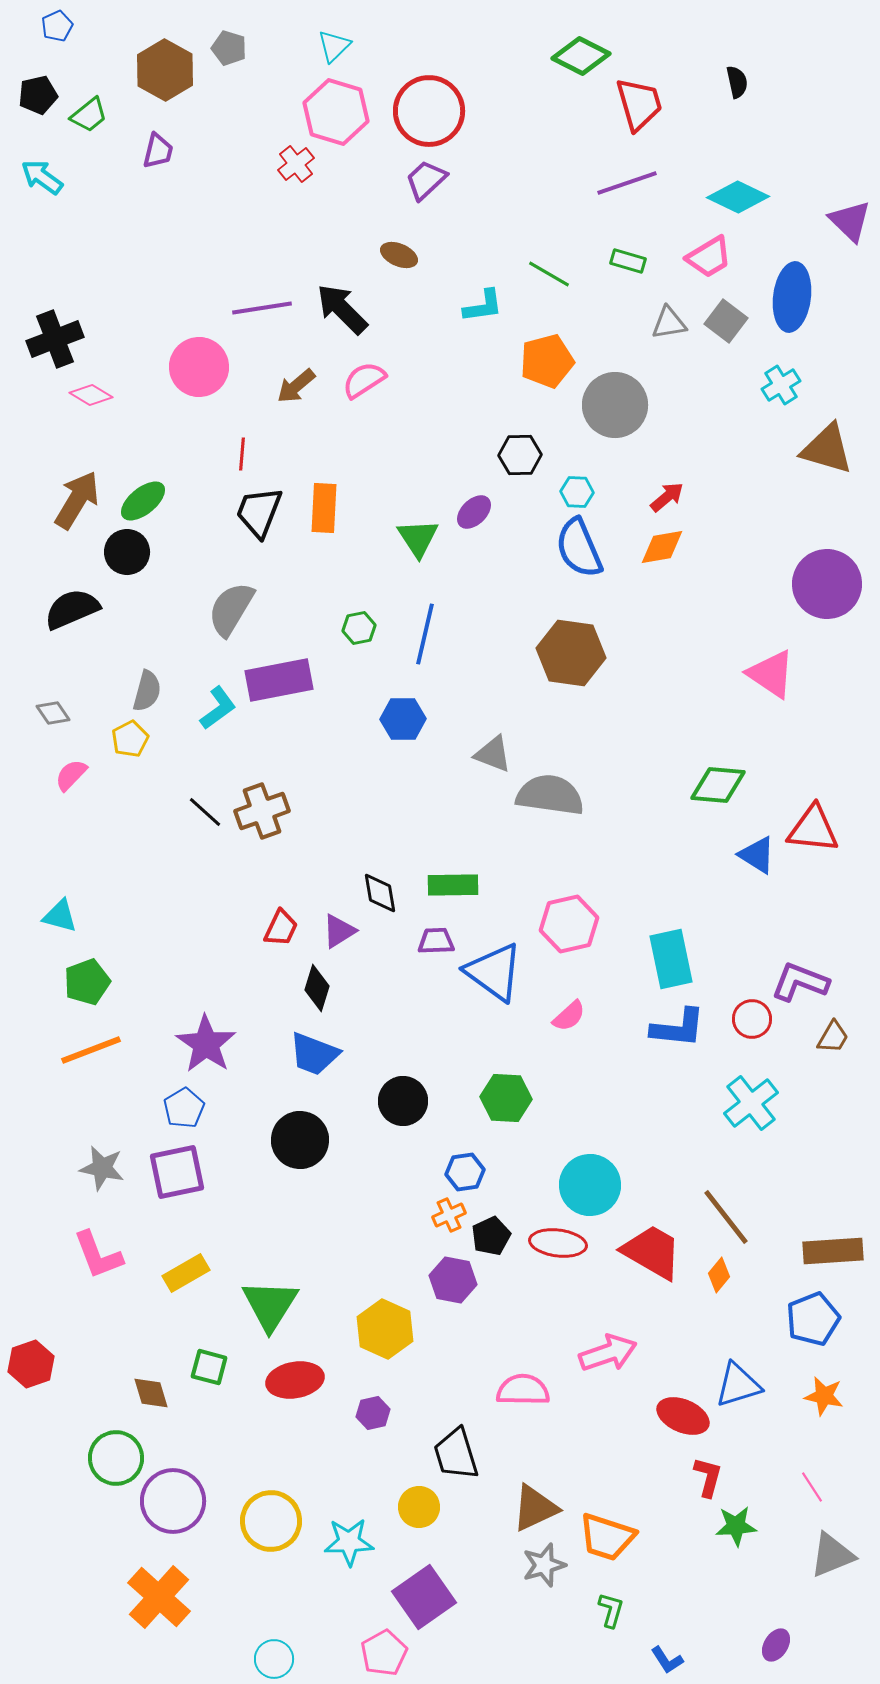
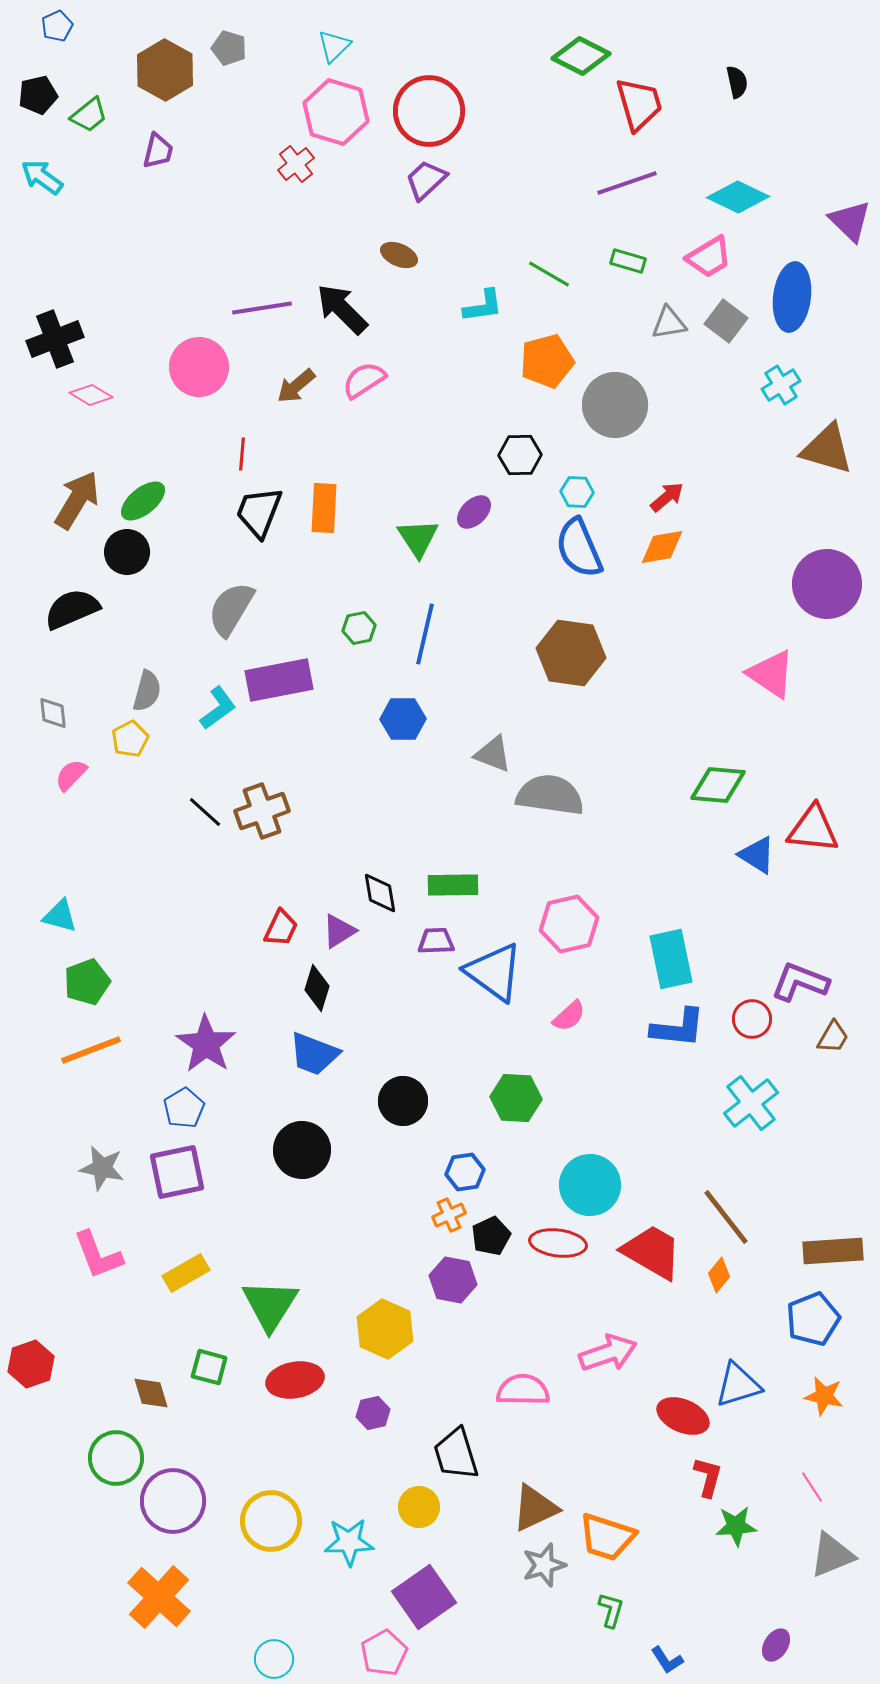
gray diamond at (53, 713): rotated 28 degrees clockwise
green hexagon at (506, 1098): moved 10 px right
black circle at (300, 1140): moved 2 px right, 10 px down
